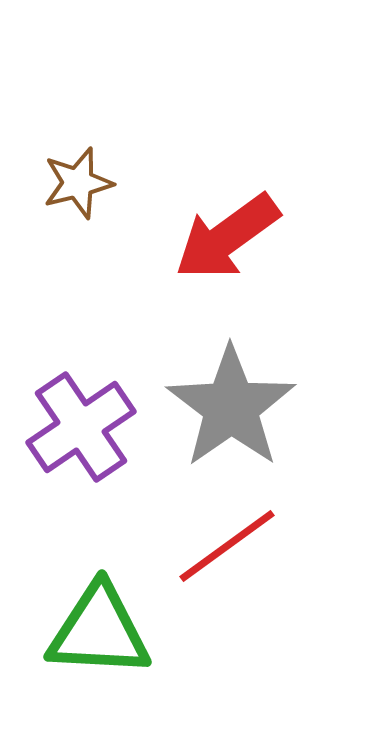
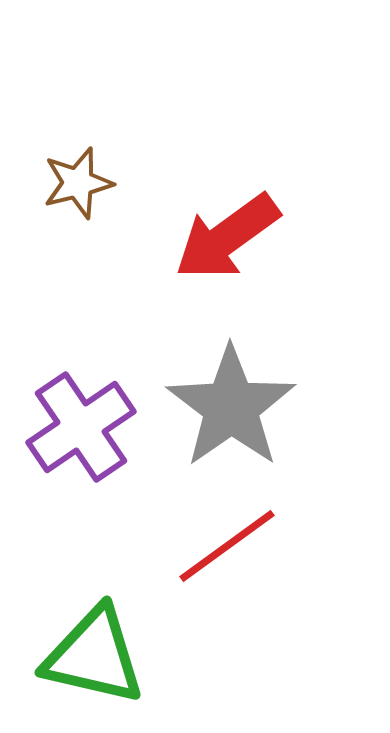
green triangle: moved 5 px left, 25 px down; rotated 10 degrees clockwise
